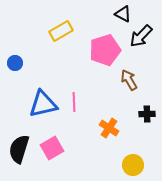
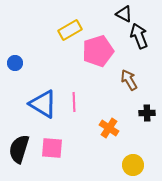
black triangle: moved 1 px right
yellow rectangle: moved 9 px right, 1 px up
black arrow: moved 2 px left; rotated 115 degrees clockwise
pink pentagon: moved 7 px left, 1 px down
blue triangle: rotated 44 degrees clockwise
black cross: moved 1 px up
pink square: rotated 35 degrees clockwise
